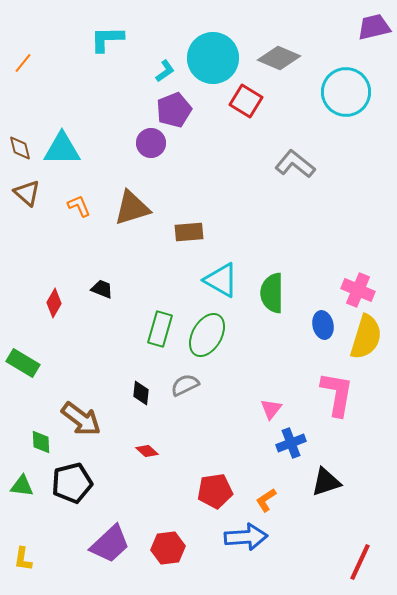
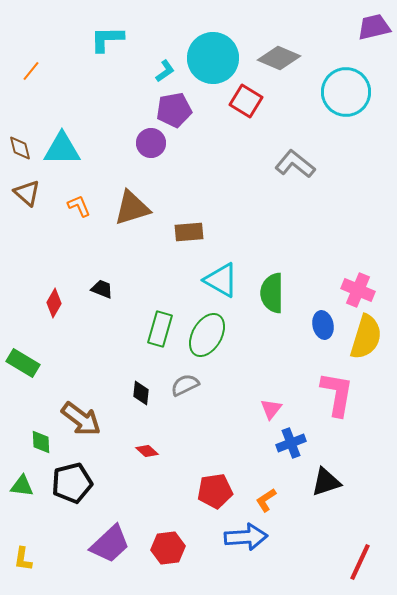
orange line at (23, 63): moved 8 px right, 8 px down
purple pentagon at (174, 110): rotated 12 degrees clockwise
